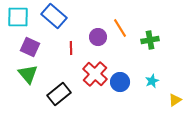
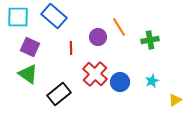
orange line: moved 1 px left, 1 px up
green triangle: rotated 15 degrees counterclockwise
